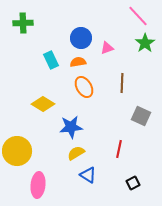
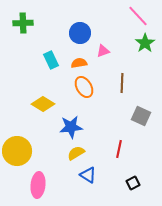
blue circle: moved 1 px left, 5 px up
pink triangle: moved 4 px left, 3 px down
orange semicircle: moved 1 px right, 1 px down
